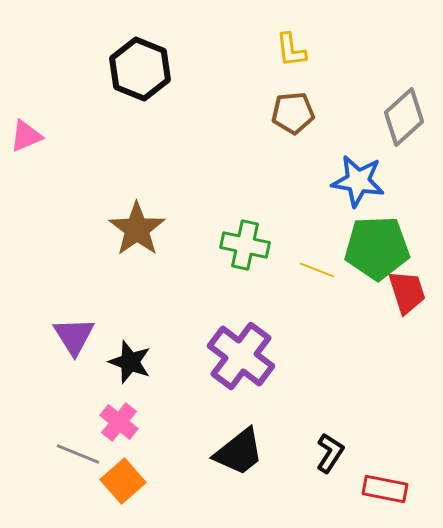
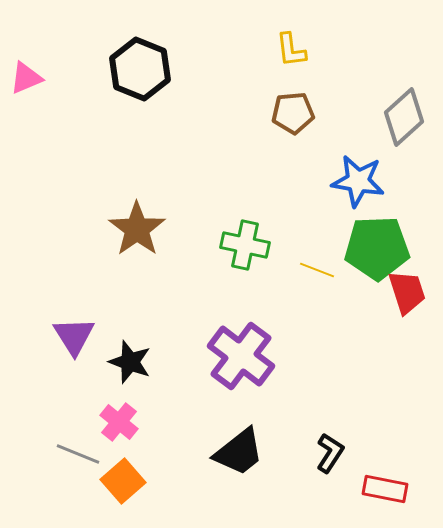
pink triangle: moved 58 px up
